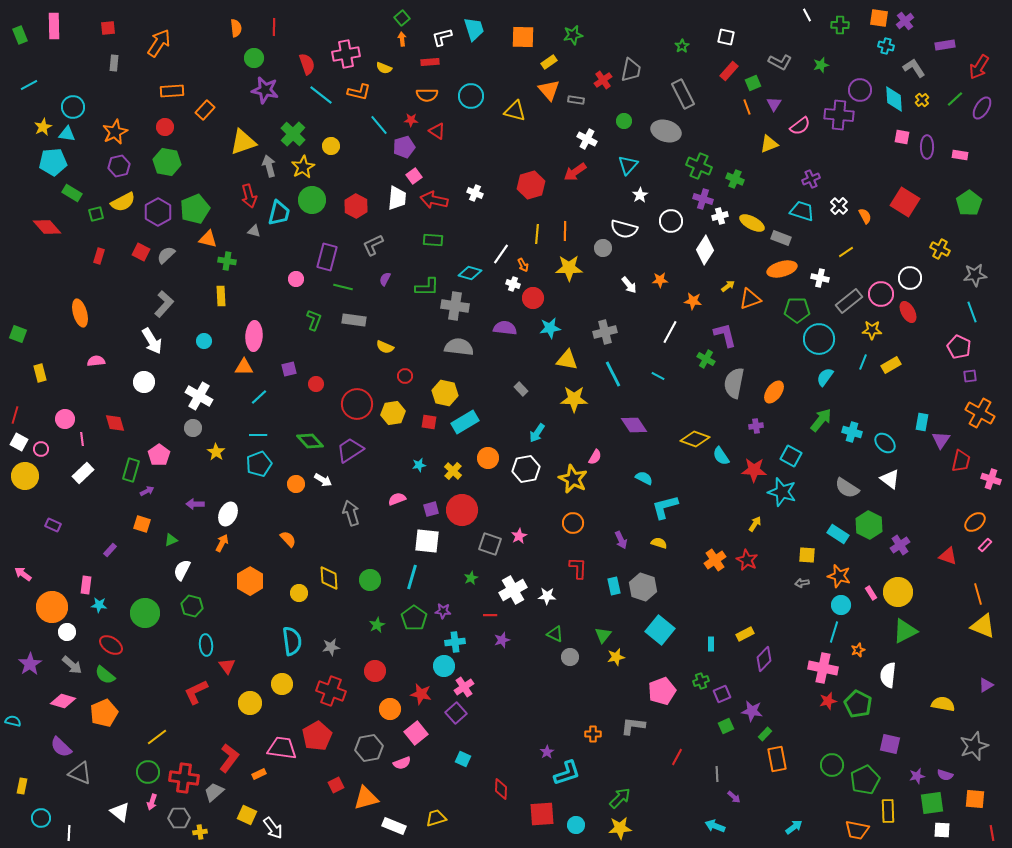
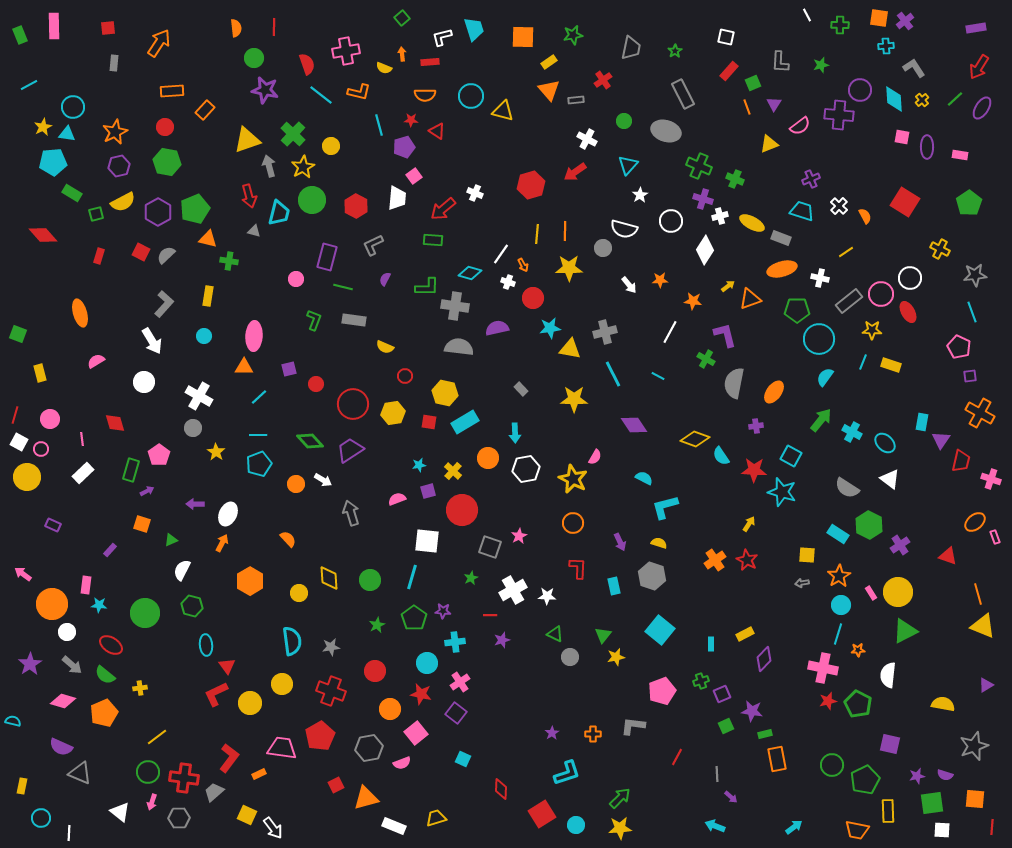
orange arrow at (402, 39): moved 15 px down
purple rectangle at (945, 45): moved 31 px right, 17 px up
green star at (682, 46): moved 7 px left, 5 px down
cyan cross at (886, 46): rotated 21 degrees counterclockwise
pink cross at (346, 54): moved 3 px up
gray L-shape at (780, 62): rotated 65 degrees clockwise
gray trapezoid at (631, 70): moved 22 px up
orange semicircle at (427, 95): moved 2 px left
gray rectangle at (576, 100): rotated 14 degrees counterclockwise
yellow triangle at (515, 111): moved 12 px left
cyan line at (379, 125): rotated 25 degrees clockwise
yellow triangle at (243, 142): moved 4 px right, 2 px up
red arrow at (434, 200): moved 9 px right, 9 px down; rotated 52 degrees counterclockwise
red diamond at (47, 227): moved 4 px left, 8 px down
green cross at (227, 261): moved 2 px right
white cross at (513, 284): moved 5 px left, 2 px up
yellow rectangle at (221, 296): moved 13 px left; rotated 12 degrees clockwise
purple semicircle at (505, 328): moved 8 px left; rotated 20 degrees counterclockwise
cyan circle at (204, 341): moved 5 px up
yellow triangle at (567, 360): moved 3 px right, 11 px up
pink semicircle at (96, 361): rotated 24 degrees counterclockwise
yellow rectangle at (891, 365): rotated 48 degrees clockwise
red circle at (357, 404): moved 4 px left
pink circle at (65, 419): moved 15 px left
cyan cross at (852, 432): rotated 12 degrees clockwise
cyan arrow at (537, 433): moved 22 px left; rotated 36 degrees counterclockwise
yellow circle at (25, 476): moved 2 px right, 1 px down
purple square at (431, 509): moved 3 px left, 18 px up
yellow arrow at (755, 524): moved 6 px left
purple arrow at (621, 540): moved 1 px left, 2 px down
gray square at (490, 544): moved 3 px down
pink rectangle at (985, 545): moved 10 px right, 8 px up; rotated 64 degrees counterclockwise
orange star at (839, 576): rotated 25 degrees clockwise
gray hexagon at (643, 587): moved 9 px right, 11 px up
orange circle at (52, 607): moved 3 px up
cyan line at (834, 632): moved 4 px right, 2 px down
orange star at (858, 650): rotated 16 degrees clockwise
cyan circle at (444, 666): moved 17 px left, 3 px up
pink cross at (464, 687): moved 4 px left, 5 px up
red L-shape at (196, 692): moved 20 px right, 2 px down
purple square at (456, 713): rotated 10 degrees counterclockwise
green rectangle at (765, 734): rotated 32 degrees clockwise
red pentagon at (317, 736): moved 3 px right
purple semicircle at (61, 747): rotated 20 degrees counterclockwise
purple star at (547, 752): moved 5 px right, 19 px up
purple arrow at (734, 797): moved 3 px left
red square at (542, 814): rotated 28 degrees counterclockwise
yellow cross at (200, 832): moved 60 px left, 144 px up
red line at (992, 833): moved 6 px up; rotated 14 degrees clockwise
